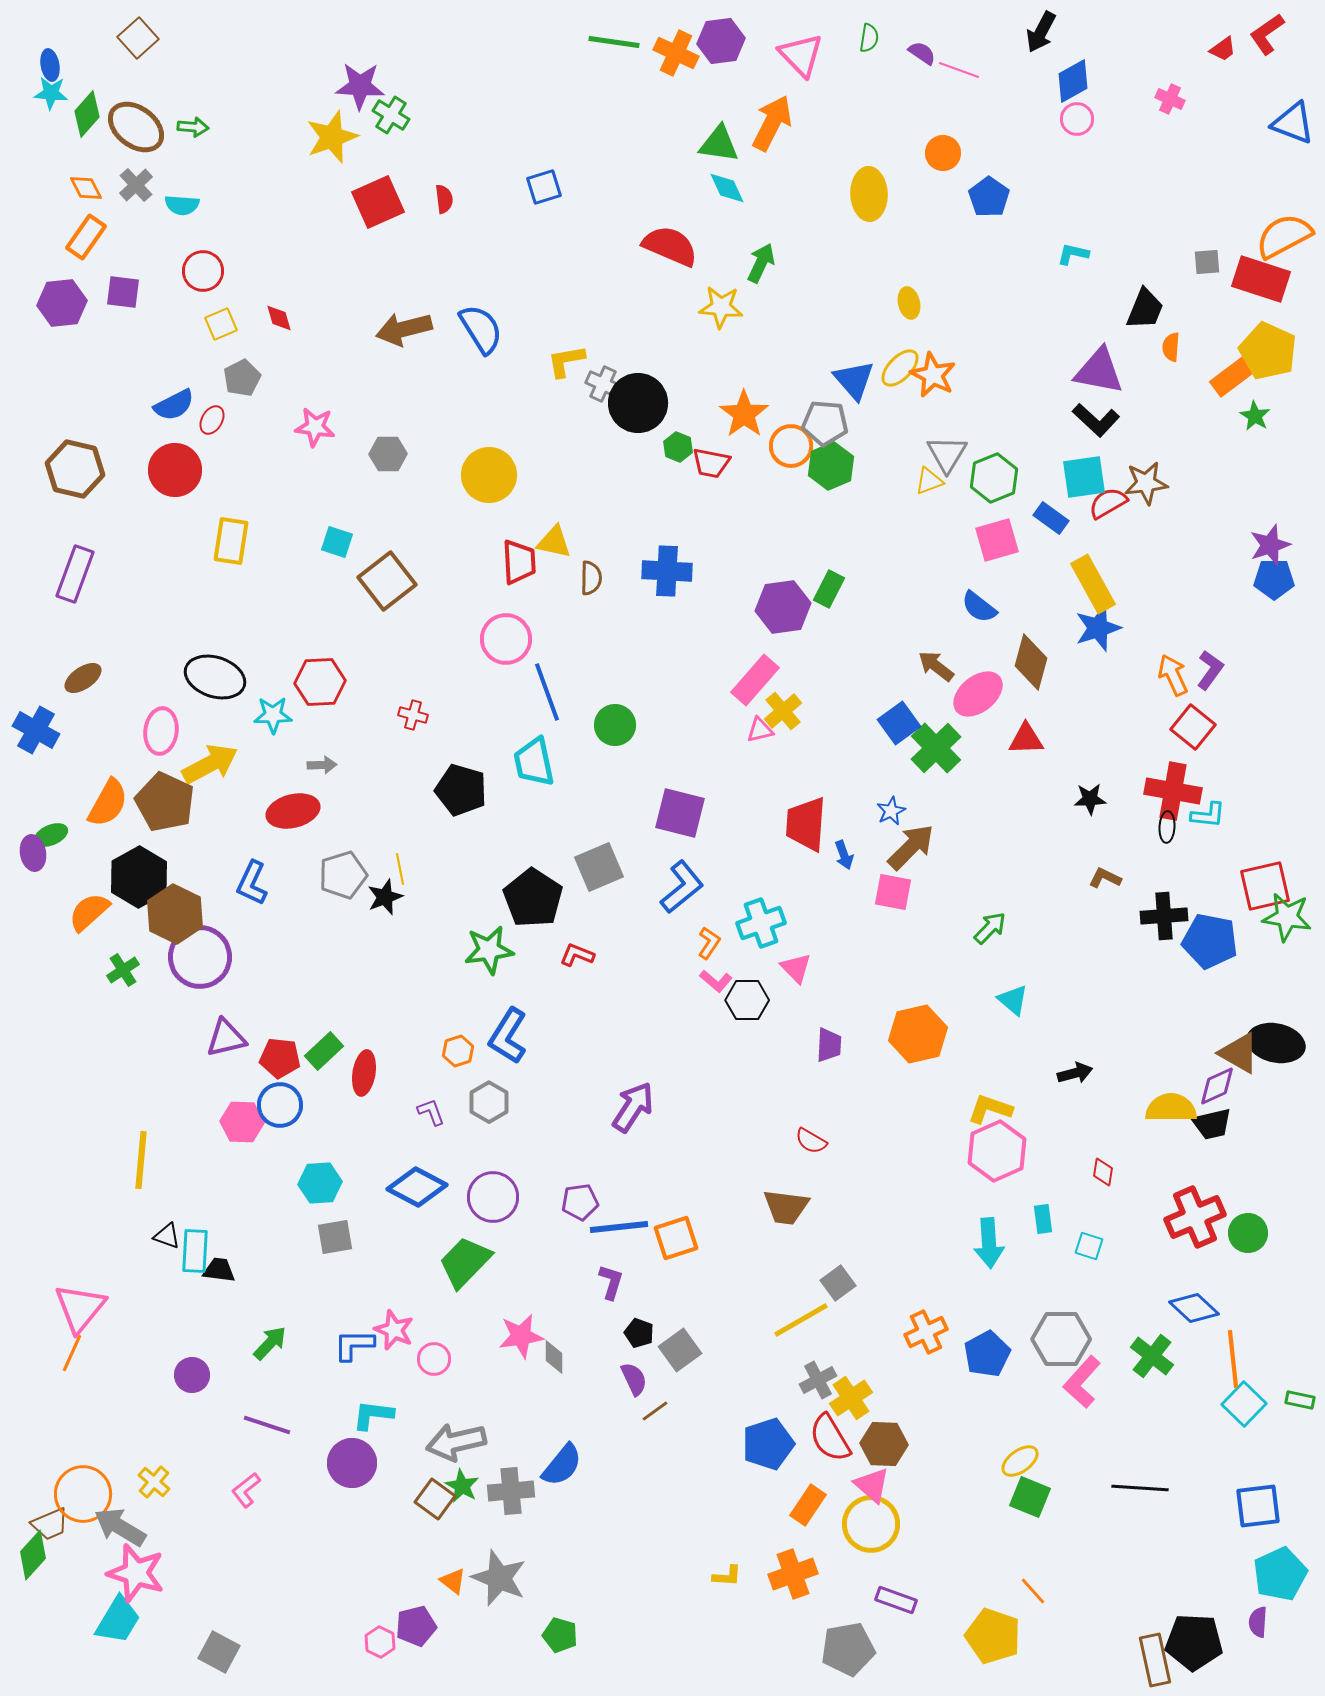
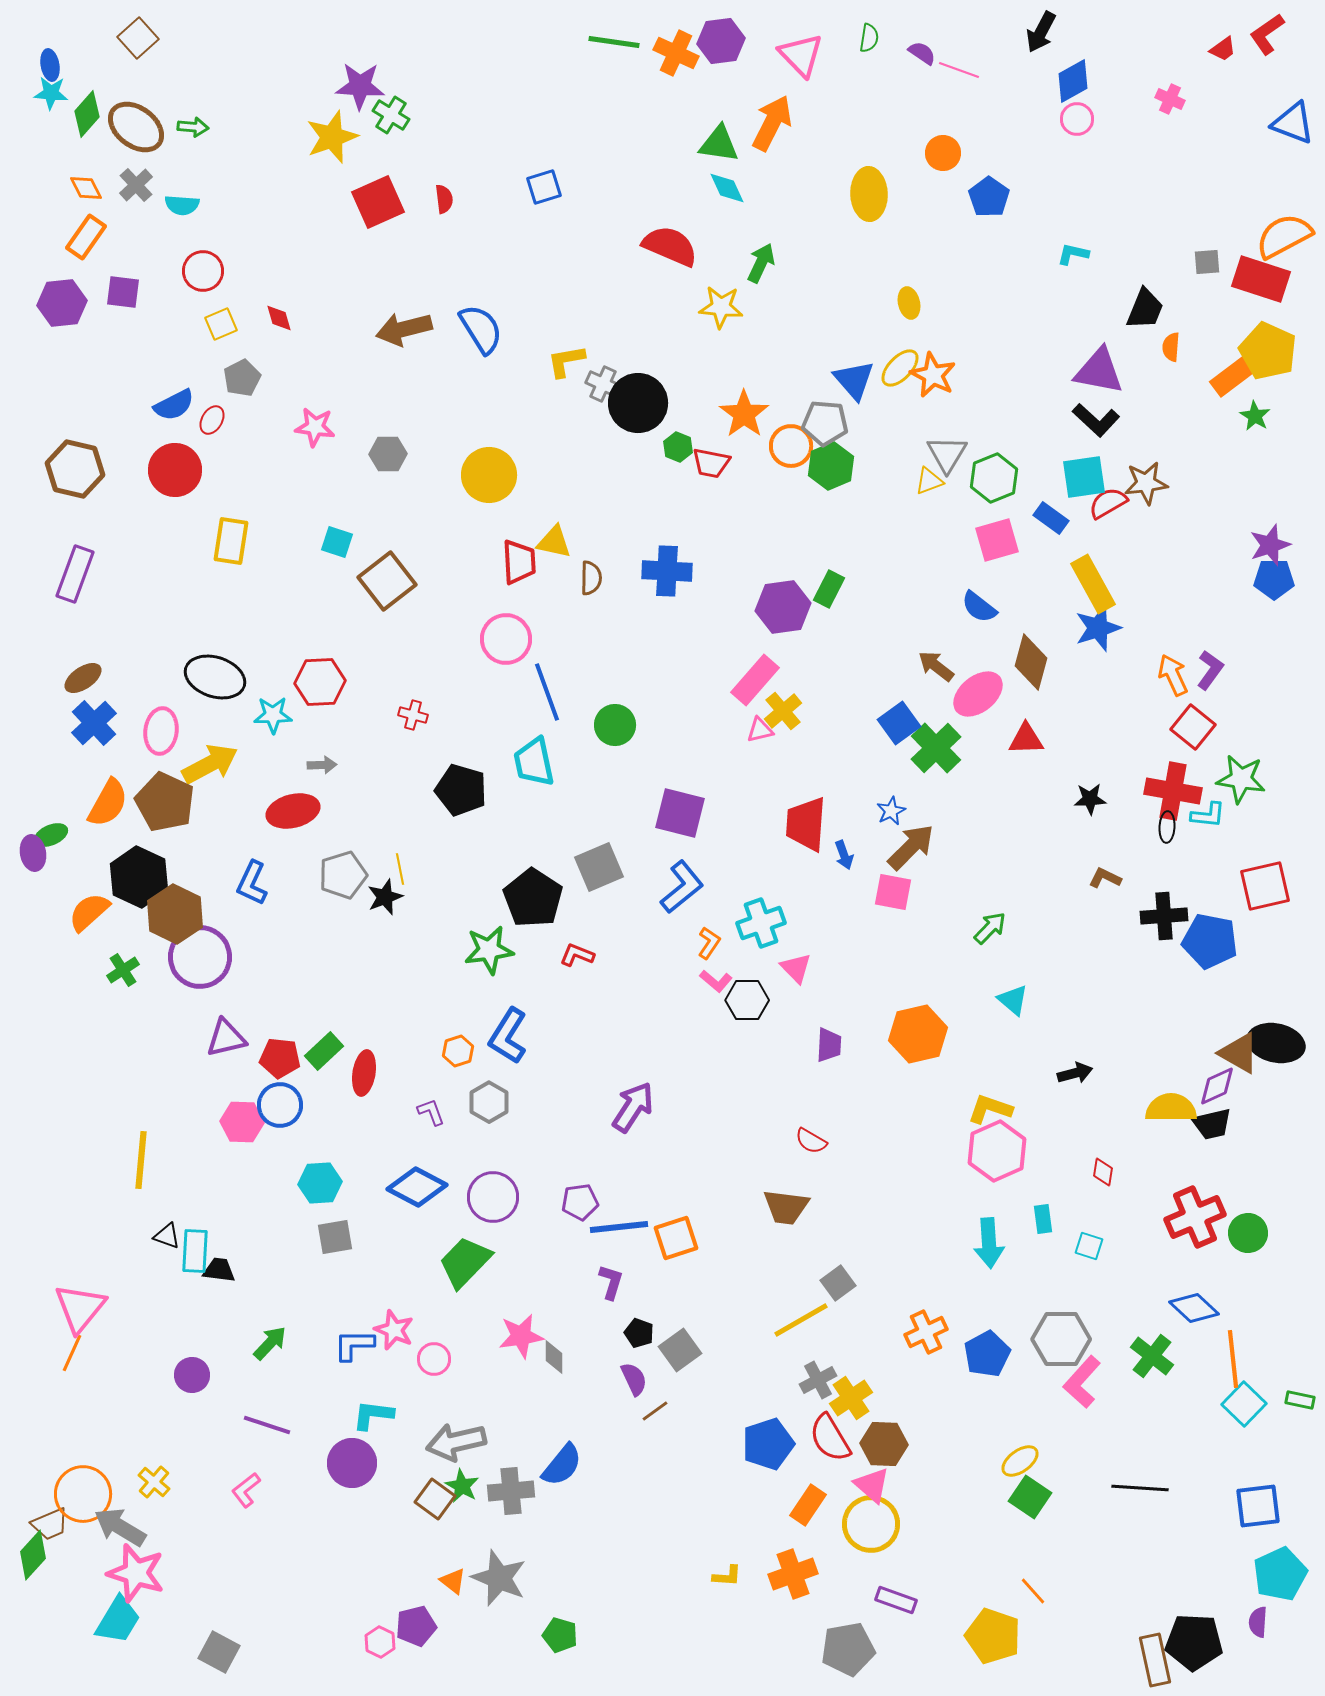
blue cross at (36, 730): moved 58 px right, 7 px up; rotated 18 degrees clockwise
black hexagon at (139, 877): rotated 6 degrees counterclockwise
green star at (1287, 917): moved 46 px left, 138 px up
green square at (1030, 1497): rotated 12 degrees clockwise
